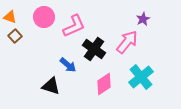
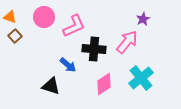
black cross: rotated 30 degrees counterclockwise
cyan cross: moved 1 px down
